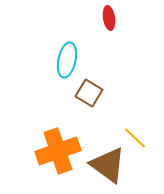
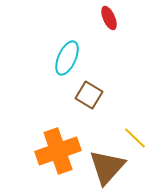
red ellipse: rotated 15 degrees counterclockwise
cyan ellipse: moved 2 px up; rotated 12 degrees clockwise
brown square: moved 2 px down
brown triangle: moved 1 px left, 2 px down; rotated 36 degrees clockwise
